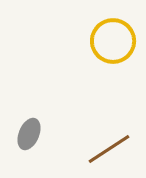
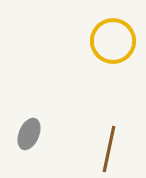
brown line: rotated 45 degrees counterclockwise
